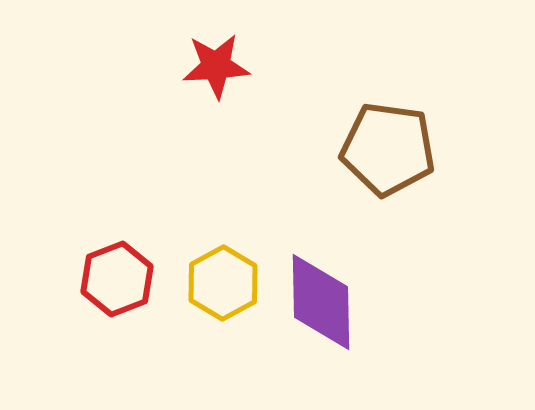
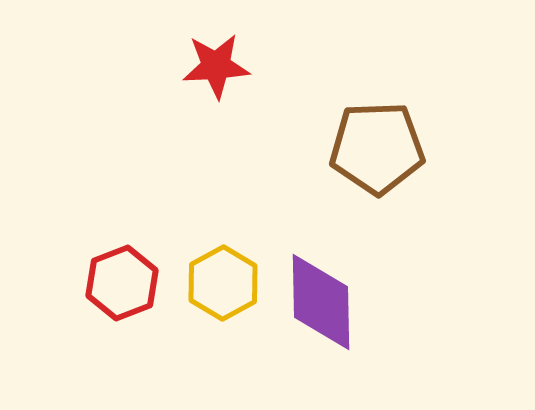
brown pentagon: moved 11 px left, 1 px up; rotated 10 degrees counterclockwise
red hexagon: moved 5 px right, 4 px down
